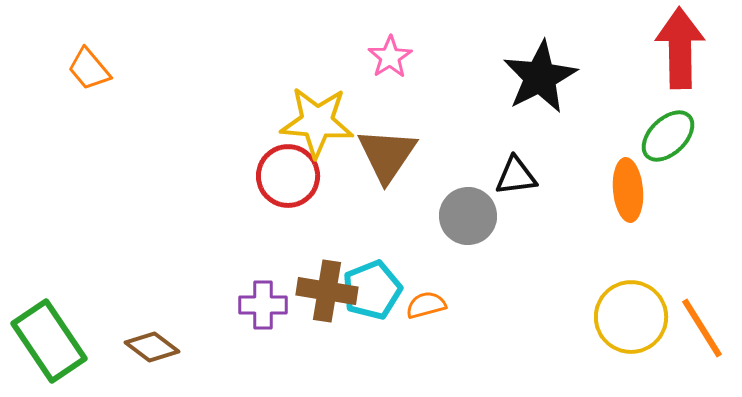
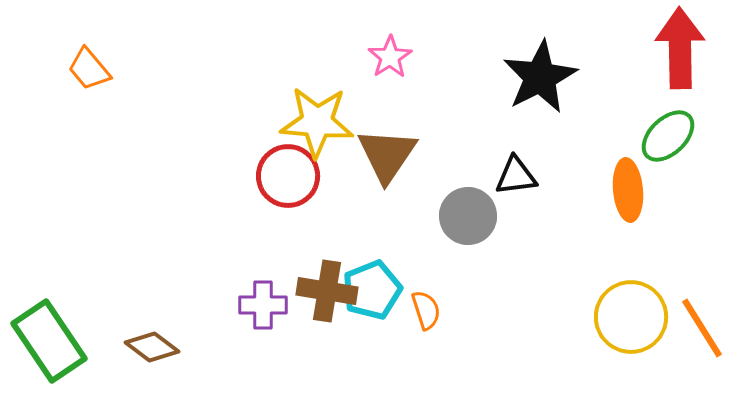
orange semicircle: moved 5 px down; rotated 87 degrees clockwise
